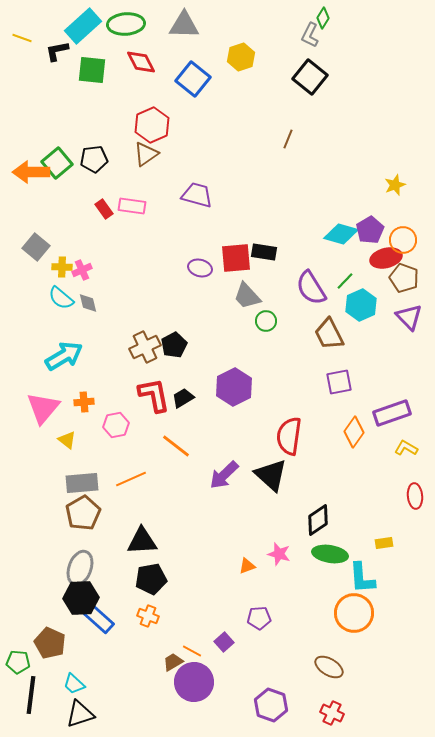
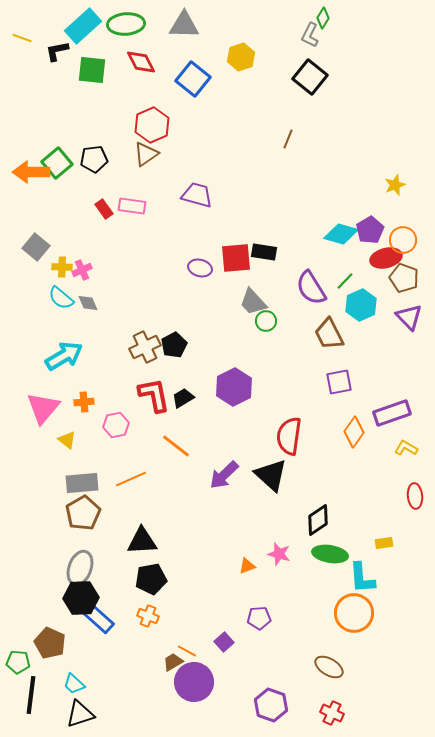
gray trapezoid at (247, 296): moved 6 px right, 6 px down
gray diamond at (88, 303): rotated 10 degrees counterclockwise
orange line at (192, 651): moved 5 px left
